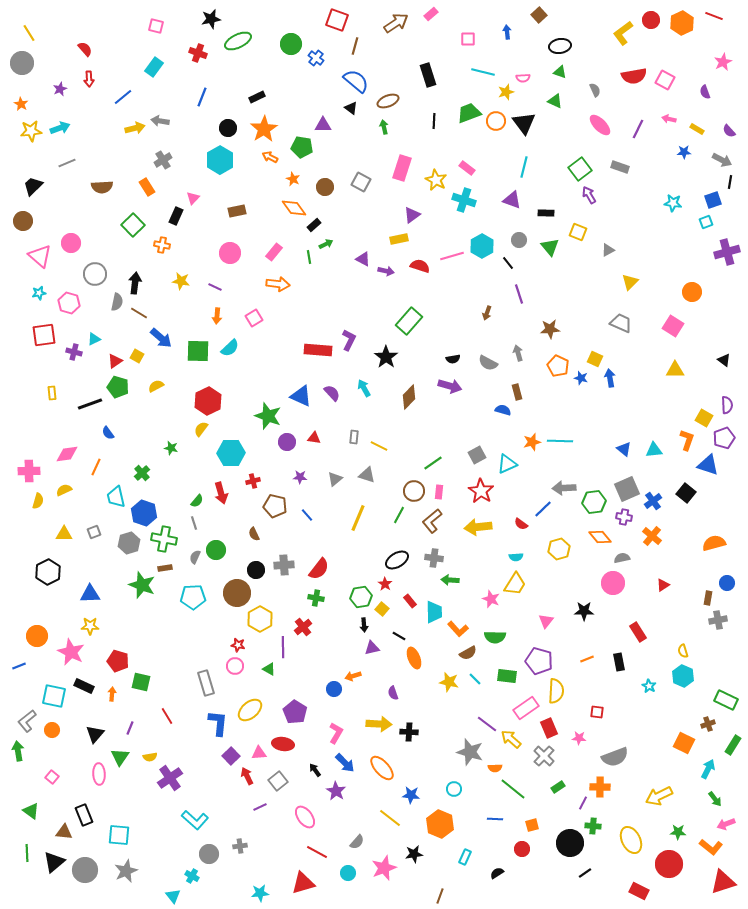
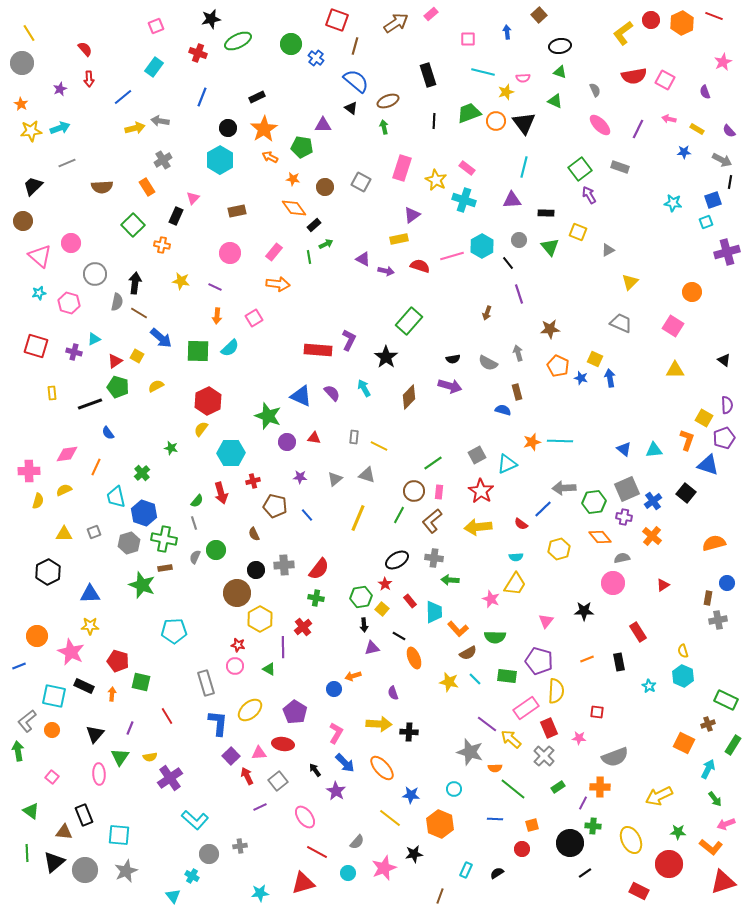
pink square at (156, 26): rotated 35 degrees counterclockwise
orange star at (293, 179): rotated 16 degrees counterclockwise
purple triangle at (512, 200): rotated 24 degrees counterclockwise
red square at (44, 335): moved 8 px left, 11 px down; rotated 25 degrees clockwise
cyan pentagon at (193, 597): moved 19 px left, 34 px down
cyan rectangle at (465, 857): moved 1 px right, 13 px down
